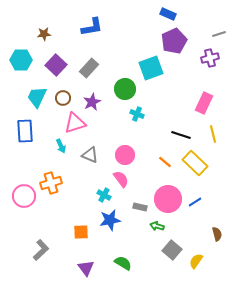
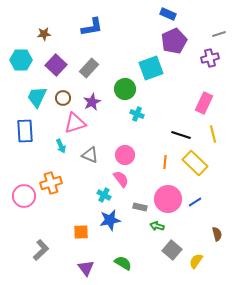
orange line at (165, 162): rotated 56 degrees clockwise
